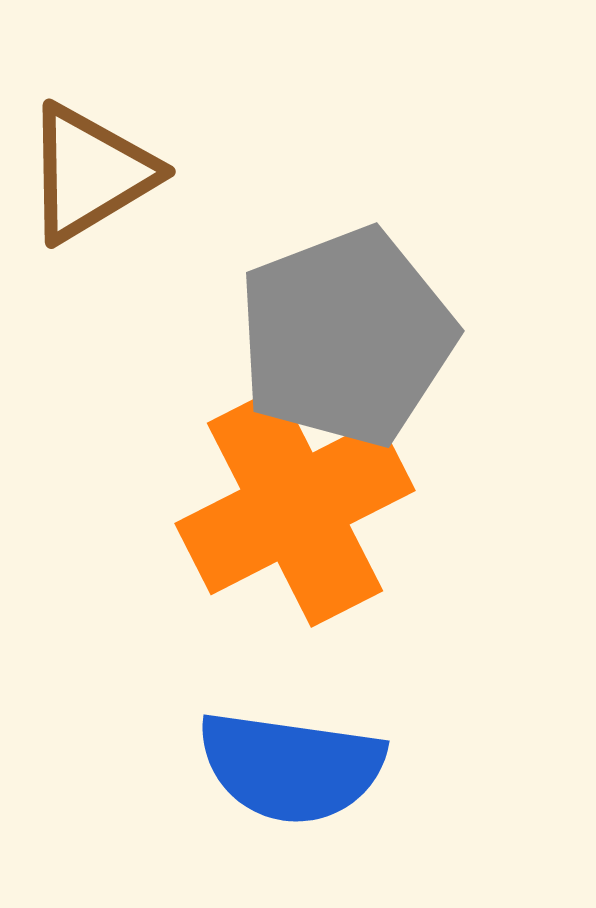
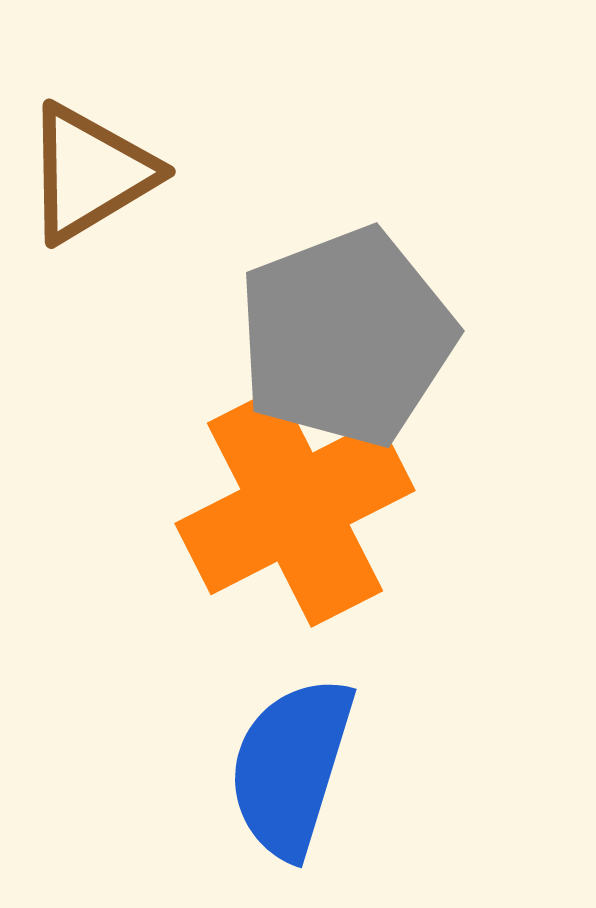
blue semicircle: rotated 99 degrees clockwise
